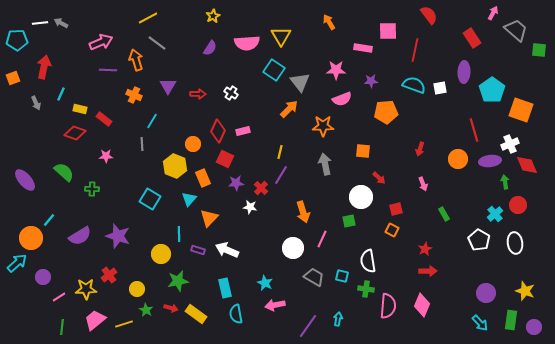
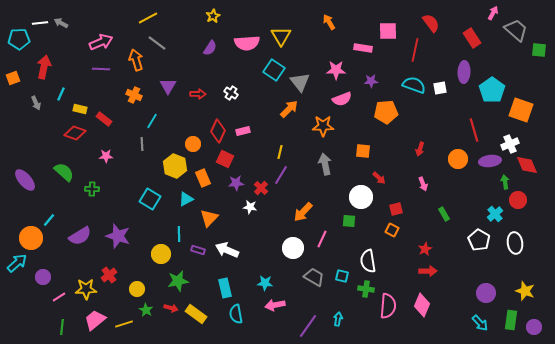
red semicircle at (429, 15): moved 2 px right, 8 px down
cyan pentagon at (17, 40): moved 2 px right, 1 px up
purple line at (108, 70): moved 7 px left, 1 px up
cyan triangle at (189, 199): moved 3 px left; rotated 21 degrees clockwise
red circle at (518, 205): moved 5 px up
orange arrow at (303, 212): rotated 60 degrees clockwise
green square at (349, 221): rotated 16 degrees clockwise
cyan star at (265, 283): rotated 21 degrees counterclockwise
